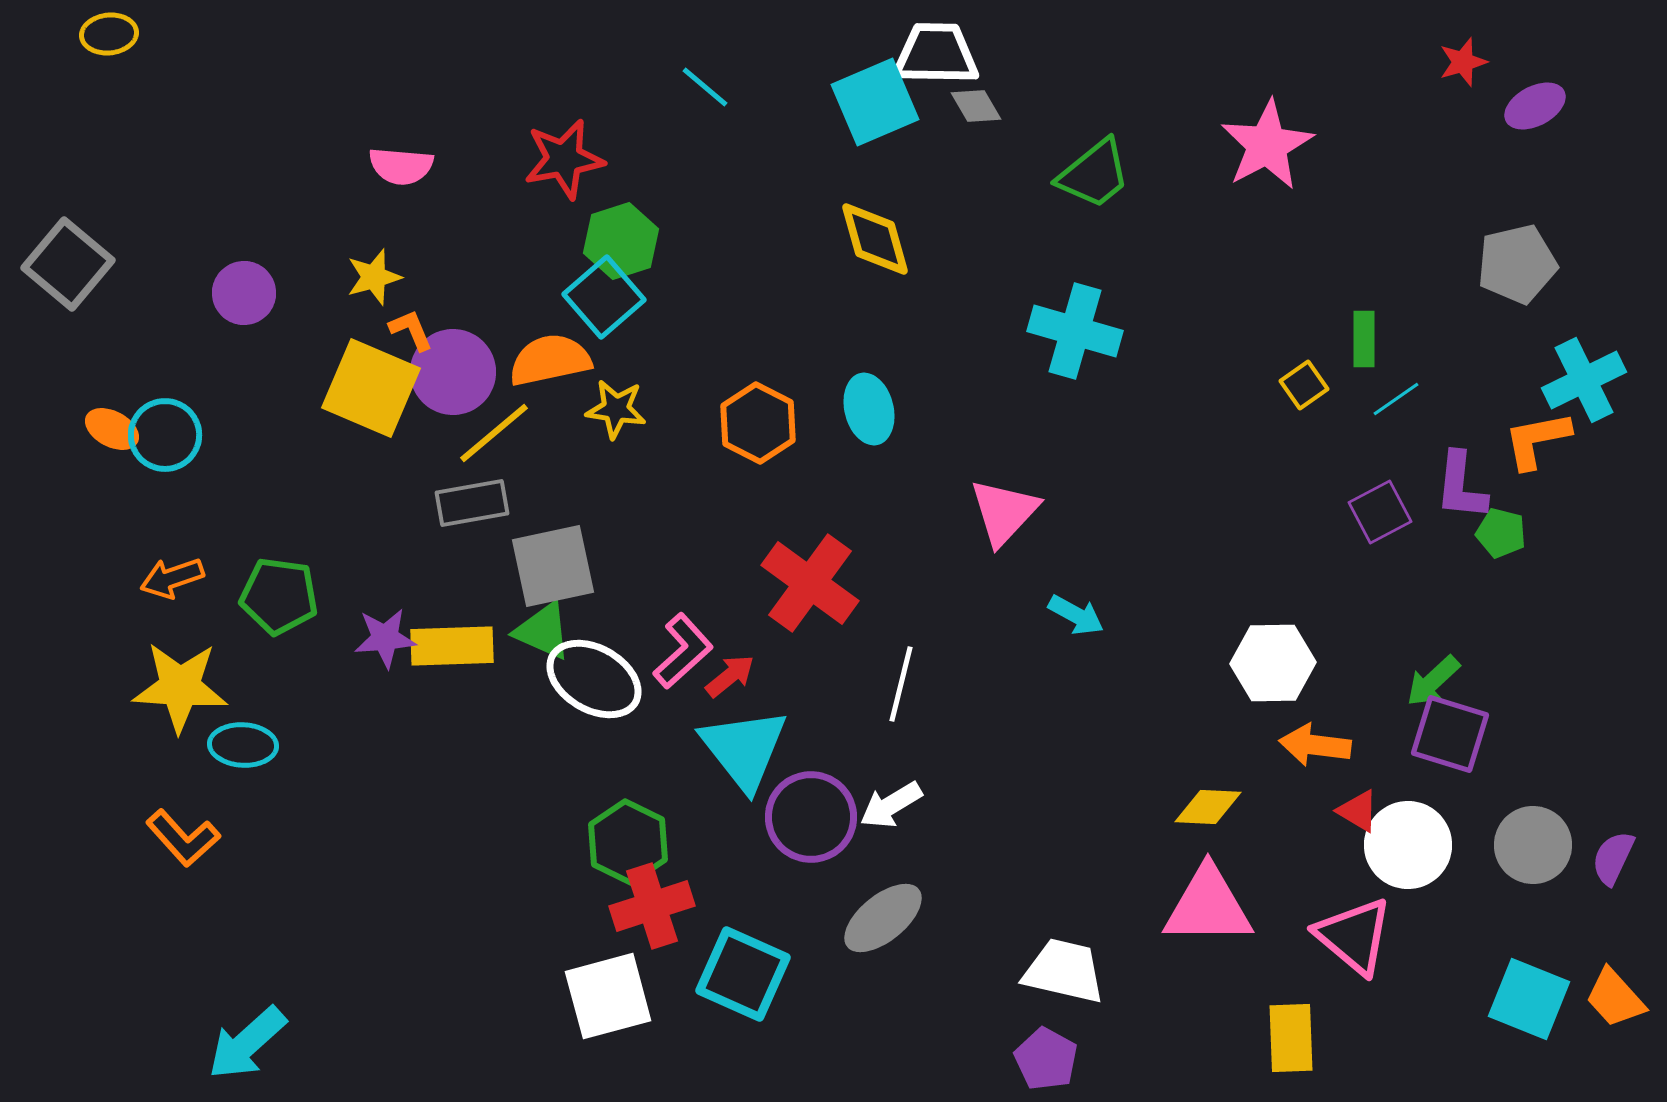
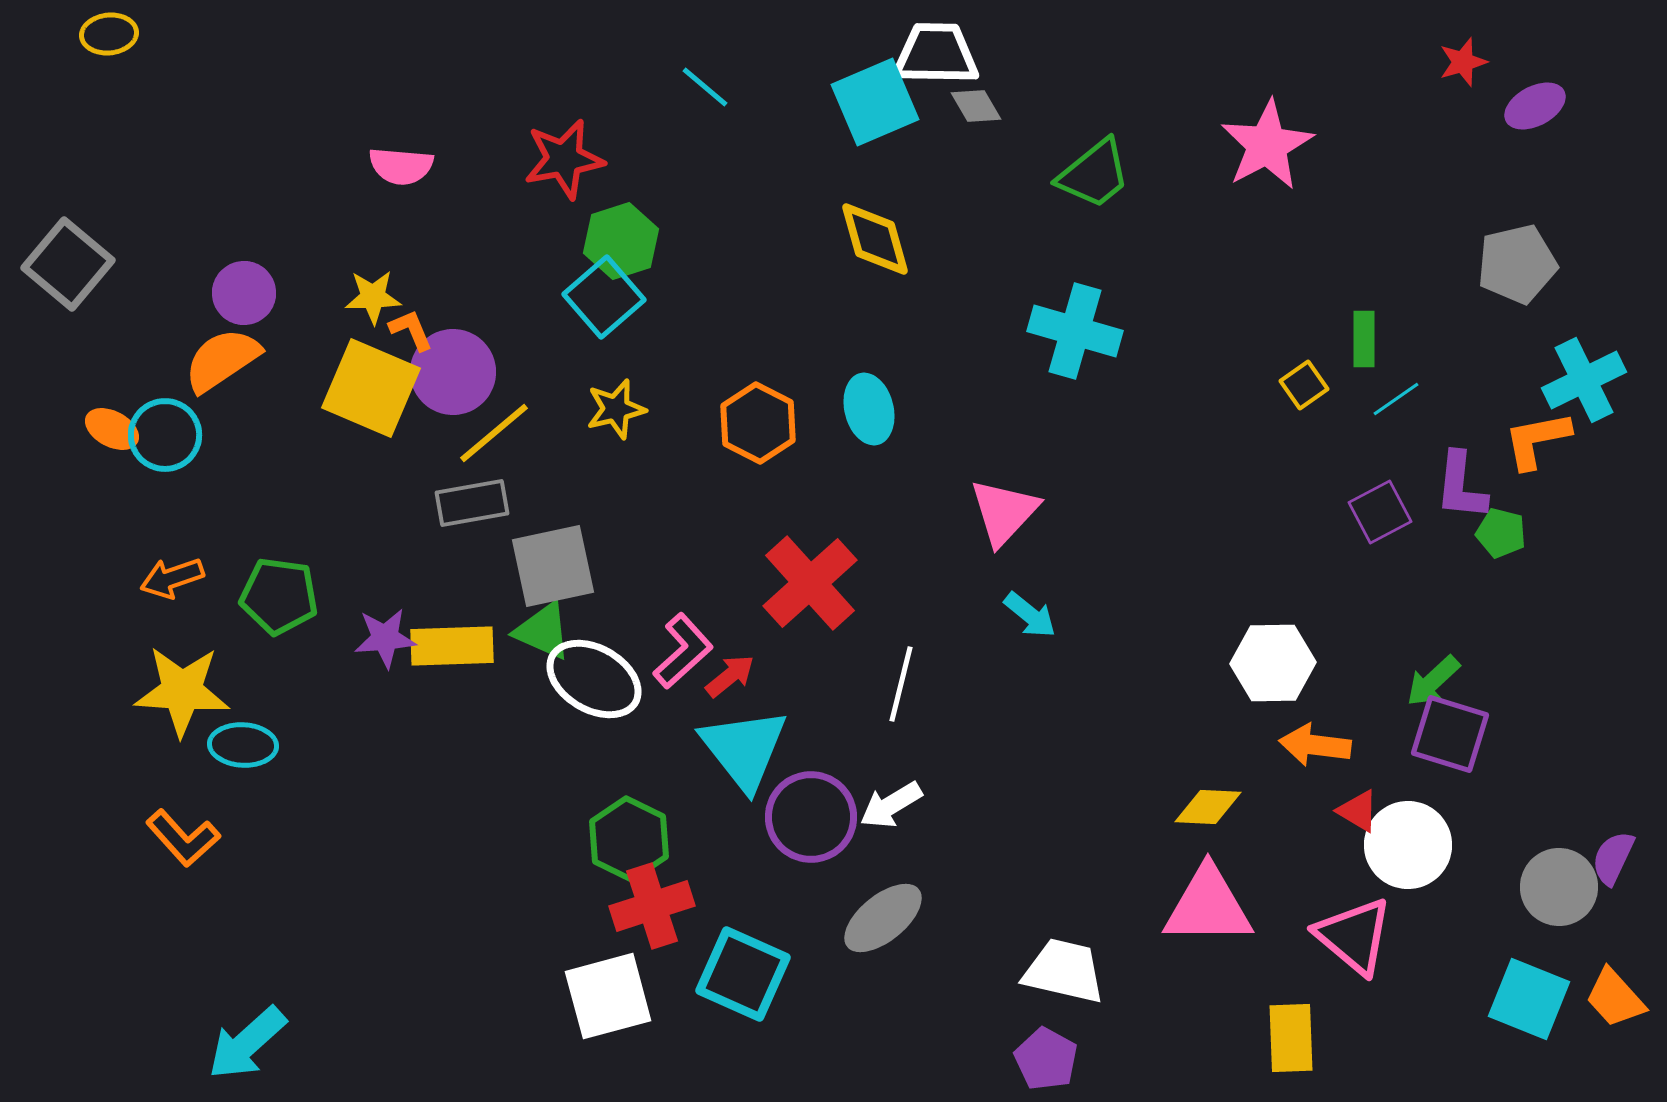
yellow star at (374, 277): moved 1 px left, 20 px down; rotated 14 degrees clockwise
orange semicircle at (550, 360): moved 328 px left; rotated 22 degrees counterclockwise
yellow star at (616, 409): rotated 22 degrees counterclockwise
red cross at (810, 583): rotated 12 degrees clockwise
cyan arrow at (1076, 615): moved 46 px left; rotated 10 degrees clockwise
yellow star at (180, 687): moved 2 px right, 4 px down
green hexagon at (628, 842): moved 1 px right, 3 px up
gray circle at (1533, 845): moved 26 px right, 42 px down
